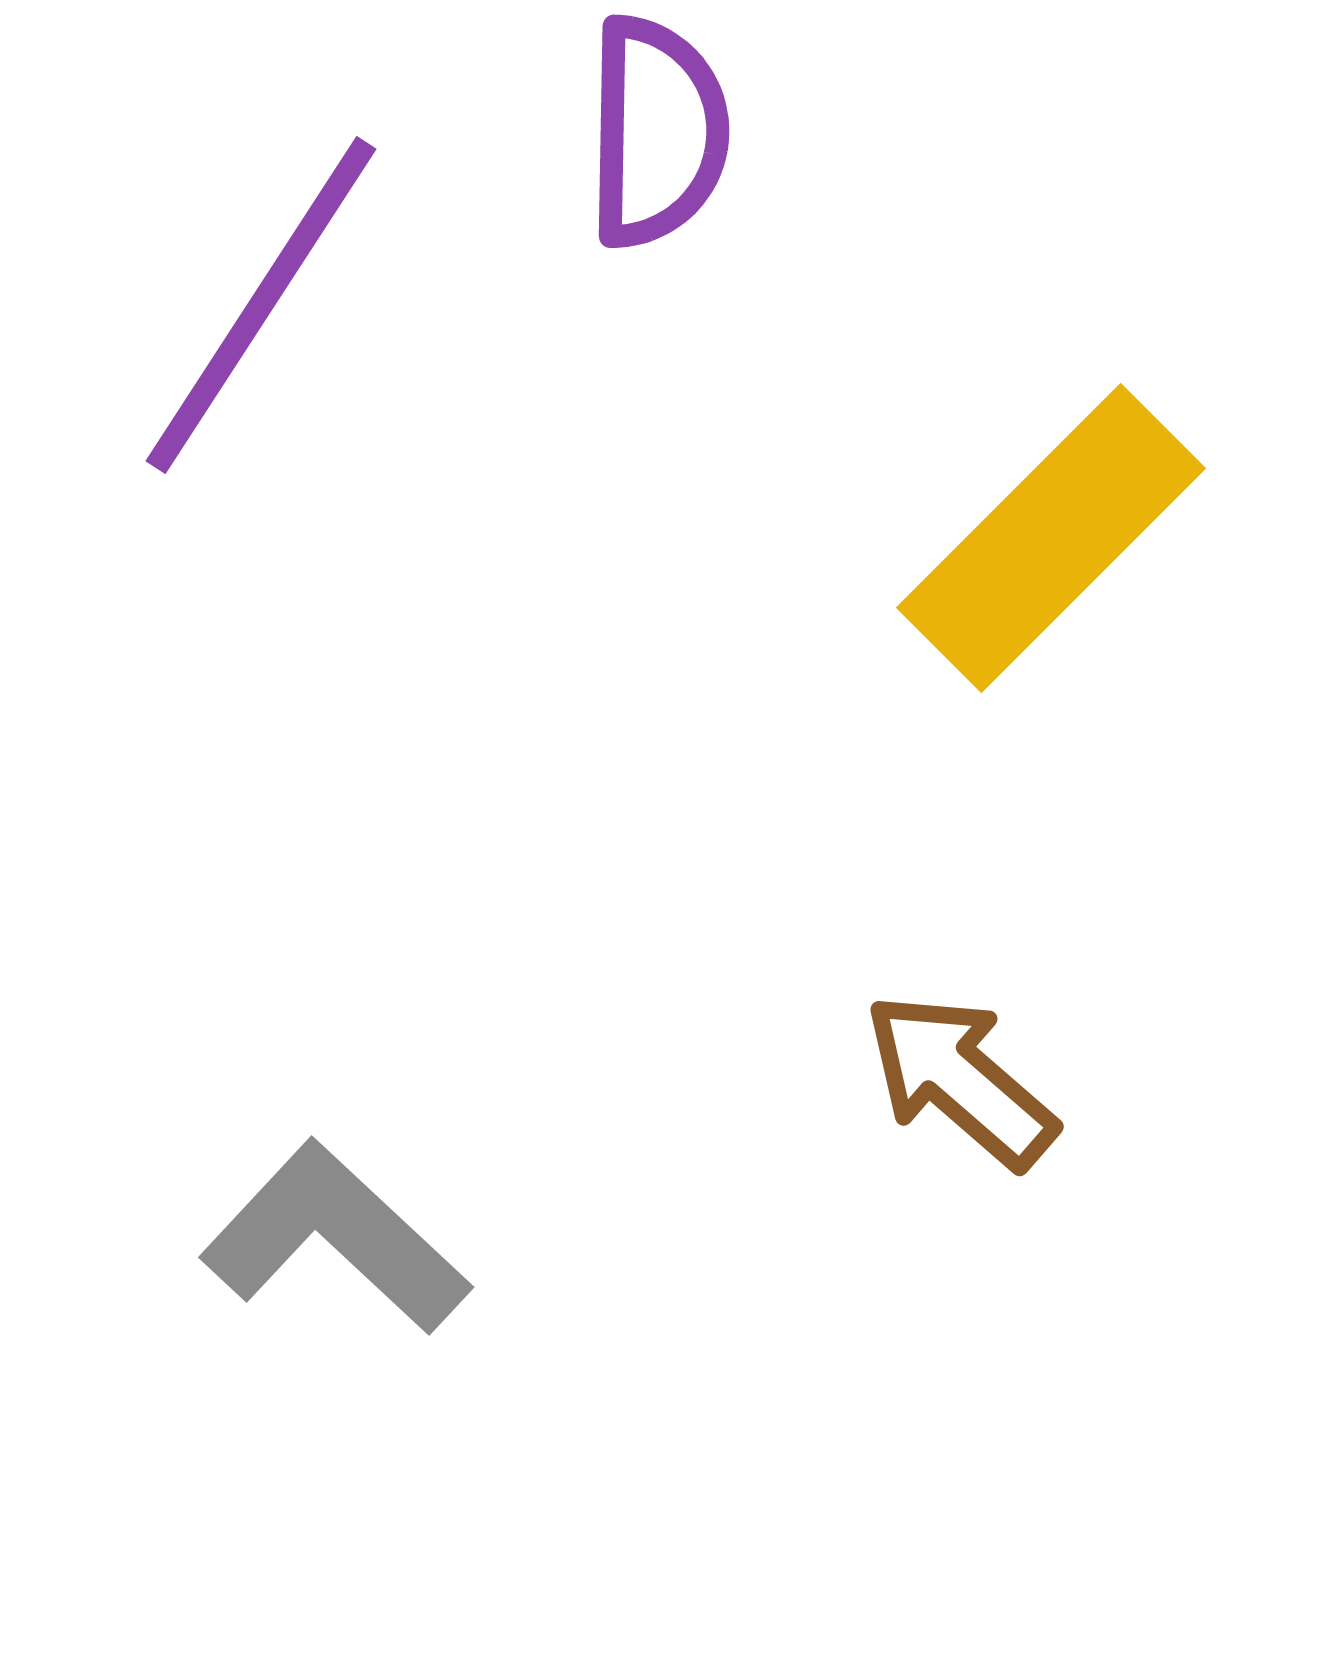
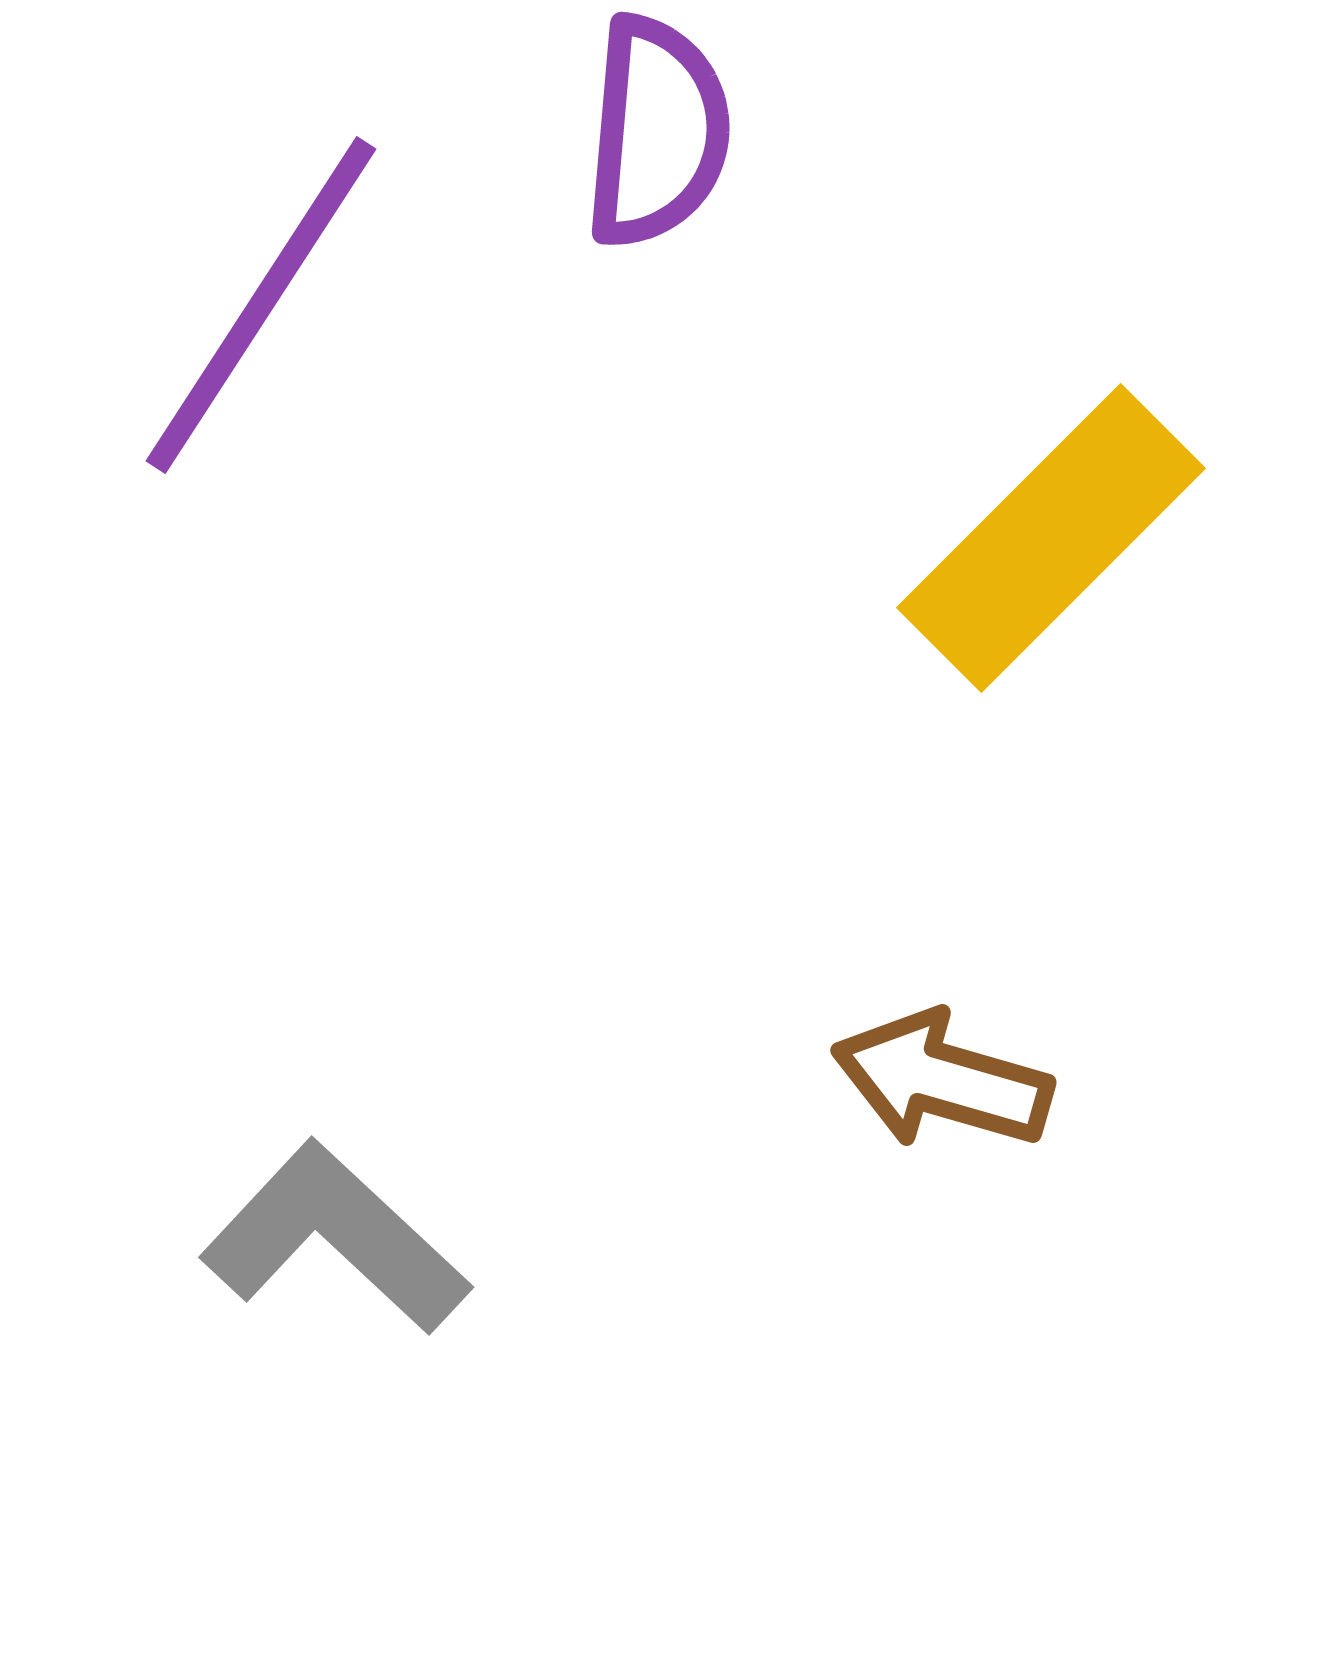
purple semicircle: rotated 4 degrees clockwise
brown arrow: moved 18 px left; rotated 25 degrees counterclockwise
